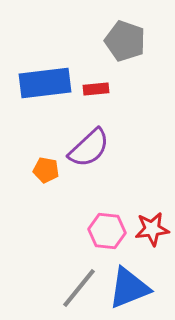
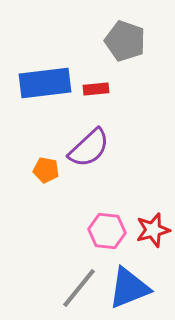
red star: moved 1 px right, 1 px down; rotated 8 degrees counterclockwise
